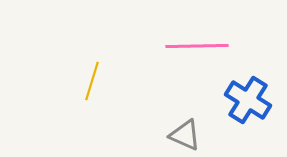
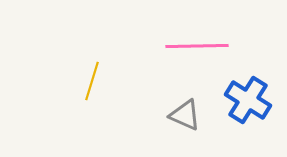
gray triangle: moved 20 px up
